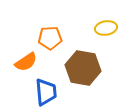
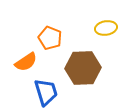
orange pentagon: rotated 25 degrees clockwise
brown hexagon: rotated 12 degrees counterclockwise
blue trapezoid: rotated 12 degrees counterclockwise
